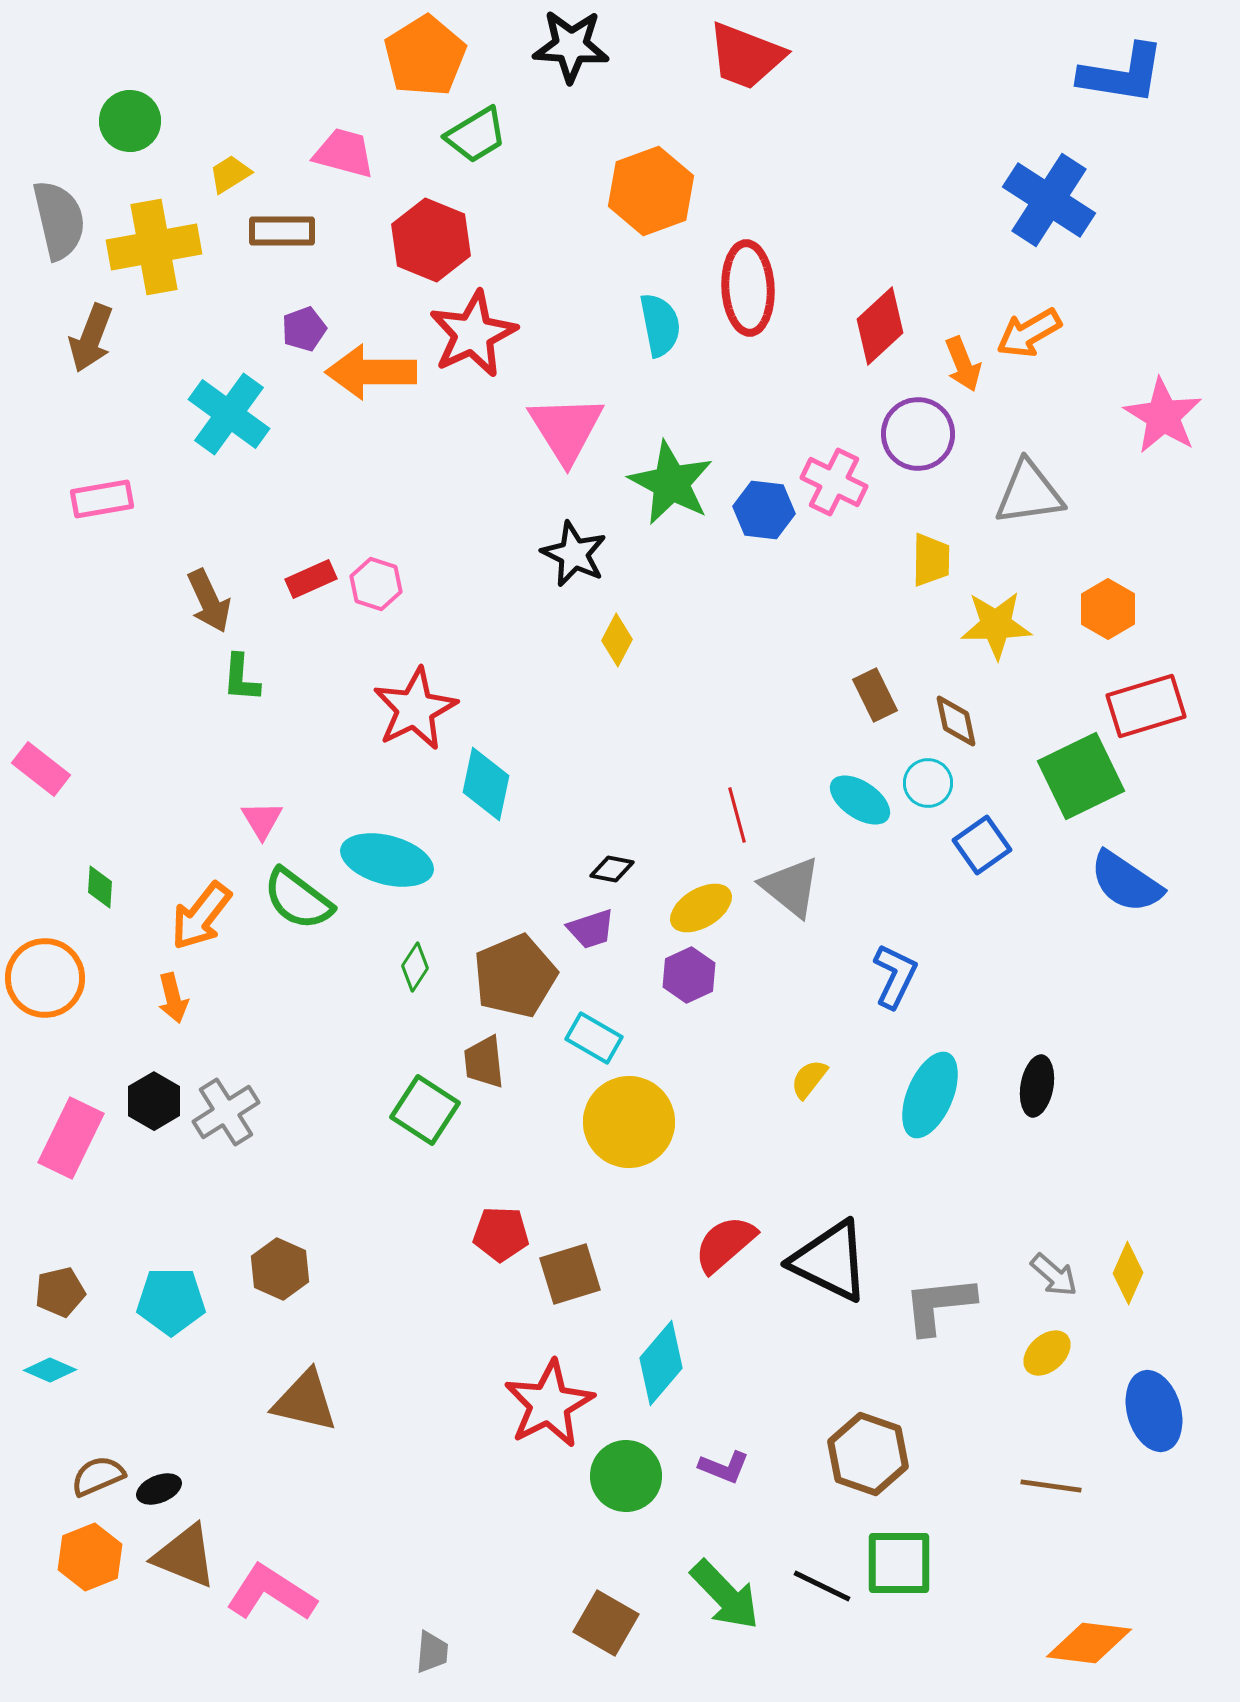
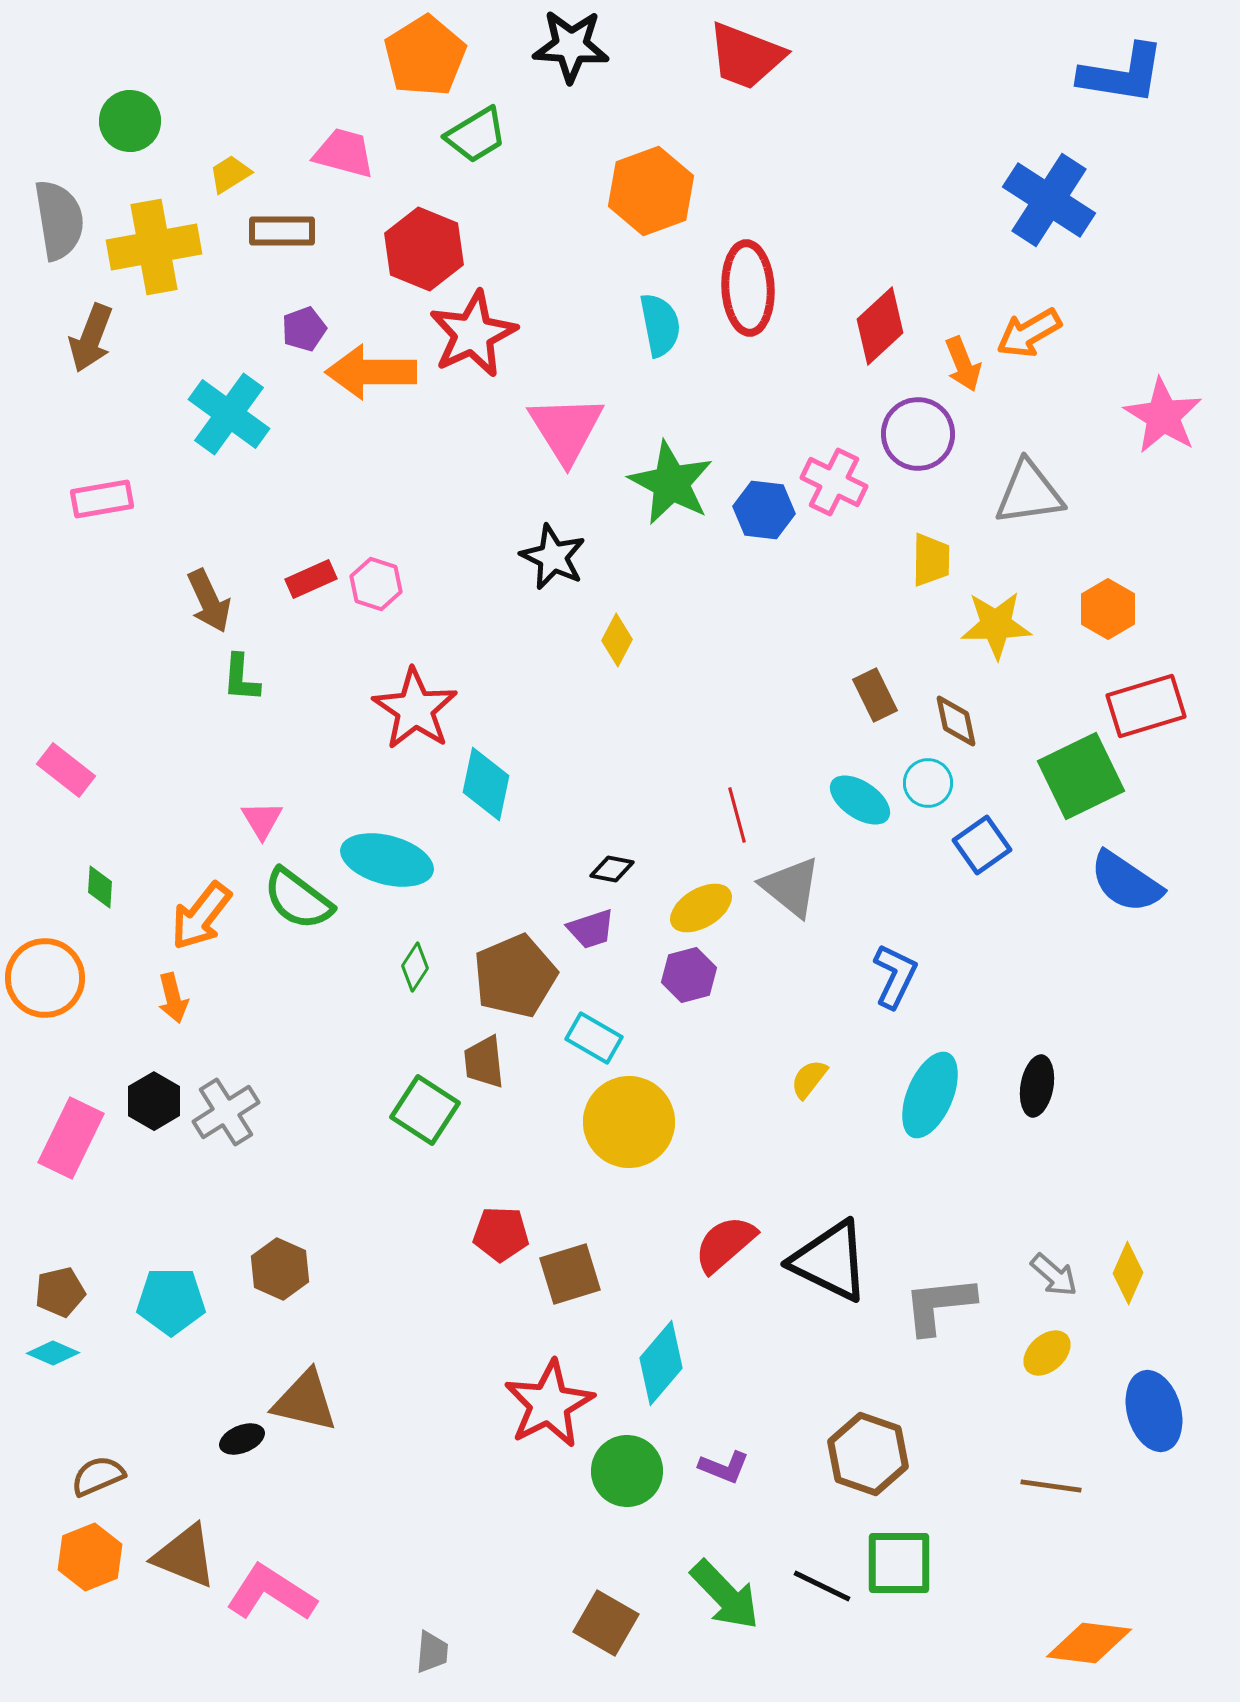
gray semicircle at (59, 220): rotated 4 degrees clockwise
red hexagon at (431, 240): moved 7 px left, 9 px down
black star at (574, 554): moved 21 px left, 3 px down
red star at (415, 709): rotated 12 degrees counterclockwise
pink rectangle at (41, 769): moved 25 px right, 1 px down
purple hexagon at (689, 975): rotated 10 degrees clockwise
cyan diamond at (50, 1370): moved 3 px right, 17 px up
green circle at (626, 1476): moved 1 px right, 5 px up
black ellipse at (159, 1489): moved 83 px right, 50 px up
